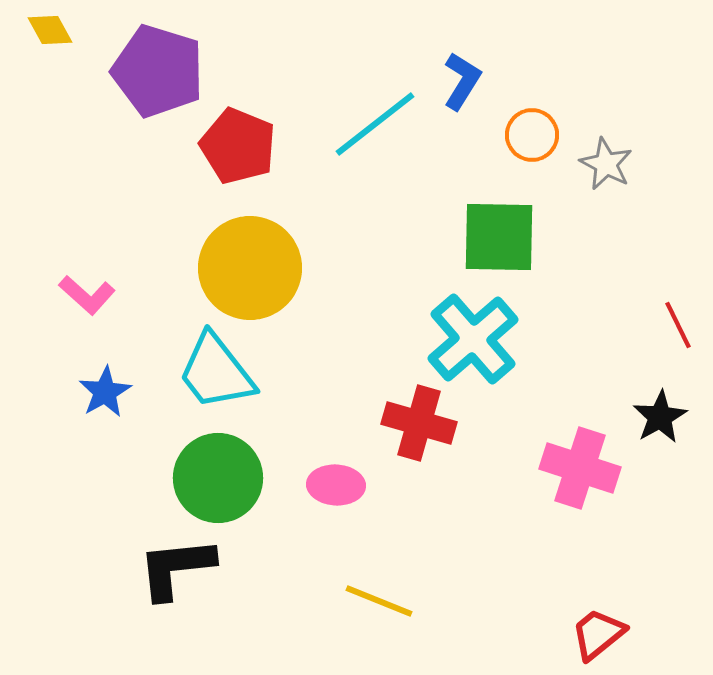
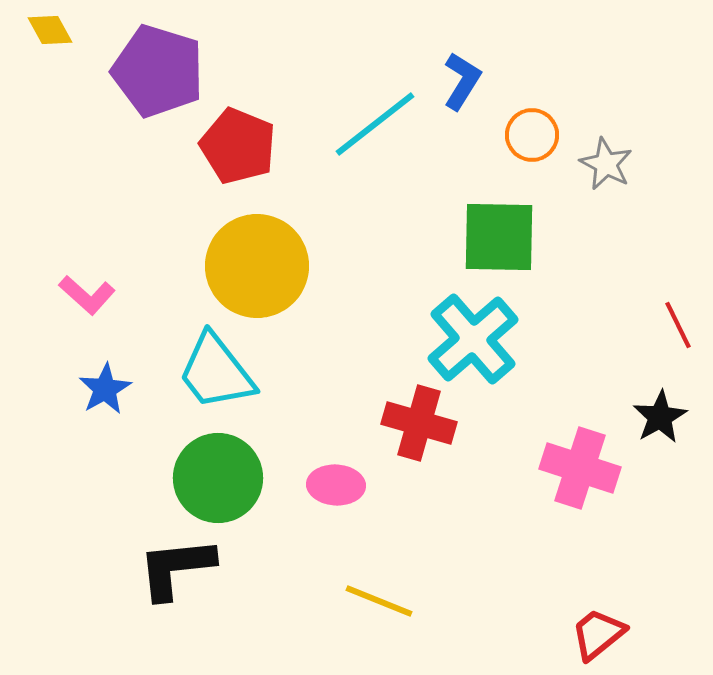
yellow circle: moved 7 px right, 2 px up
blue star: moved 3 px up
